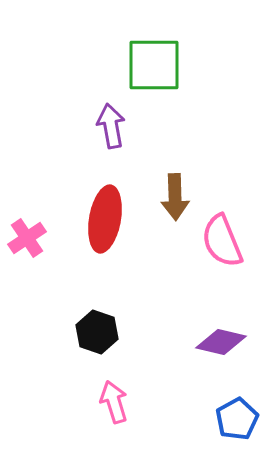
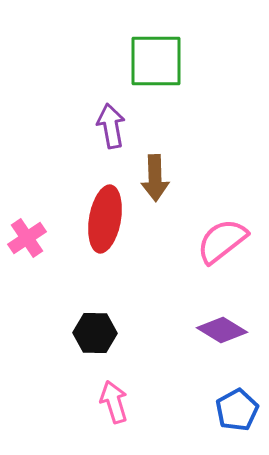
green square: moved 2 px right, 4 px up
brown arrow: moved 20 px left, 19 px up
pink semicircle: rotated 74 degrees clockwise
black hexagon: moved 2 px left, 1 px down; rotated 18 degrees counterclockwise
purple diamond: moved 1 px right, 12 px up; rotated 18 degrees clockwise
blue pentagon: moved 9 px up
